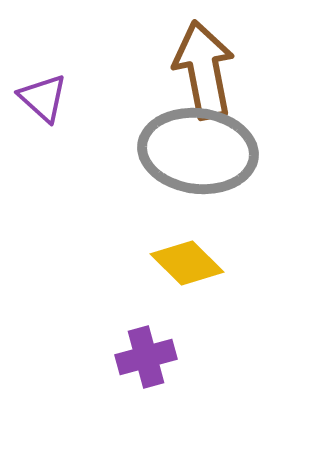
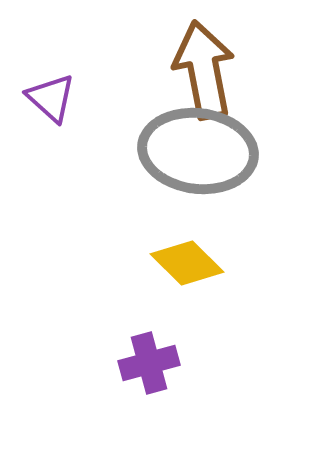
purple triangle: moved 8 px right
purple cross: moved 3 px right, 6 px down
